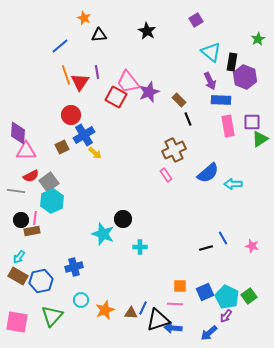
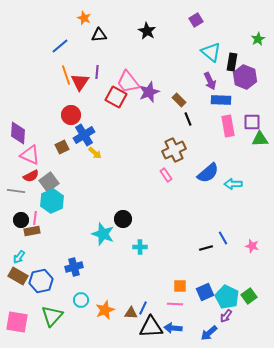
purple line at (97, 72): rotated 16 degrees clockwise
green triangle at (260, 139): rotated 30 degrees clockwise
pink triangle at (26, 151): moved 4 px right, 4 px down; rotated 25 degrees clockwise
black triangle at (158, 320): moved 7 px left, 7 px down; rotated 15 degrees clockwise
